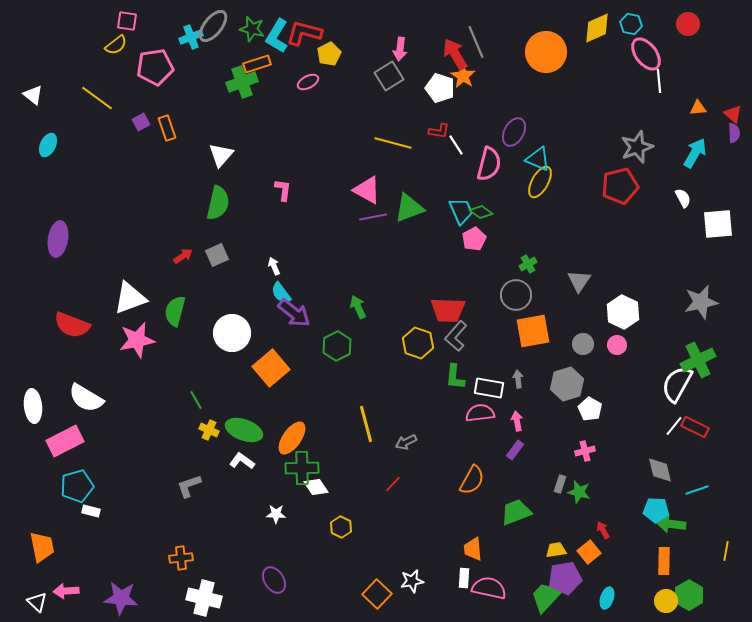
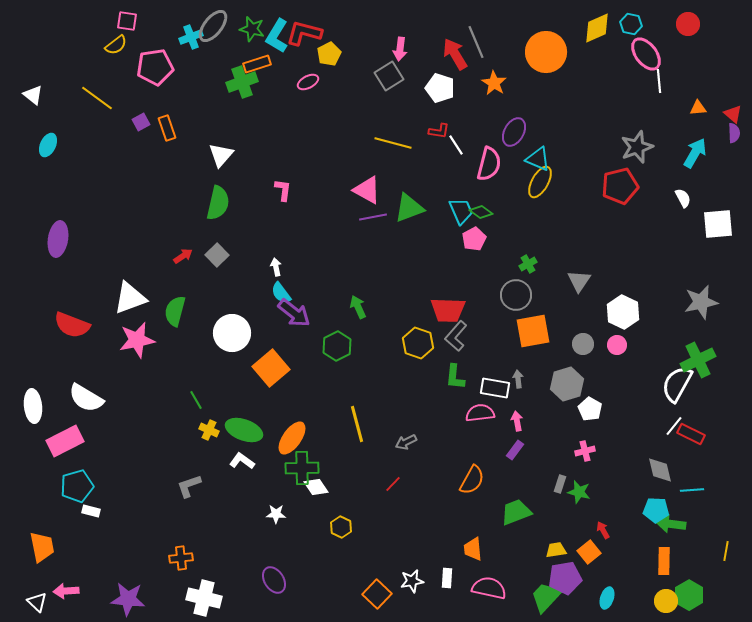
orange star at (463, 76): moved 31 px right, 7 px down
gray square at (217, 255): rotated 20 degrees counterclockwise
white arrow at (274, 266): moved 2 px right, 1 px down; rotated 12 degrees clockwise
white rectangle at (489, 388): moved 6 px right
yellow line at (366, 424): moved 9 px left
red rectangle at (695, 427): moved 4 px left, 7 px down
cyan line at (697, 490): moved 5 px left; rotated 15 degrees clockwise
white rectangle at (464, 578): moved 17 px left
purple star at (121, 598): moved 7 px right, 1 px down
